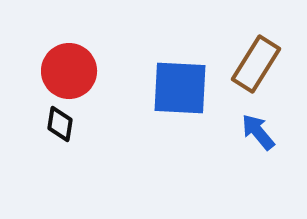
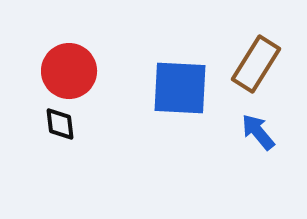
black diamond: rotated 15 degrees counterclockwise
